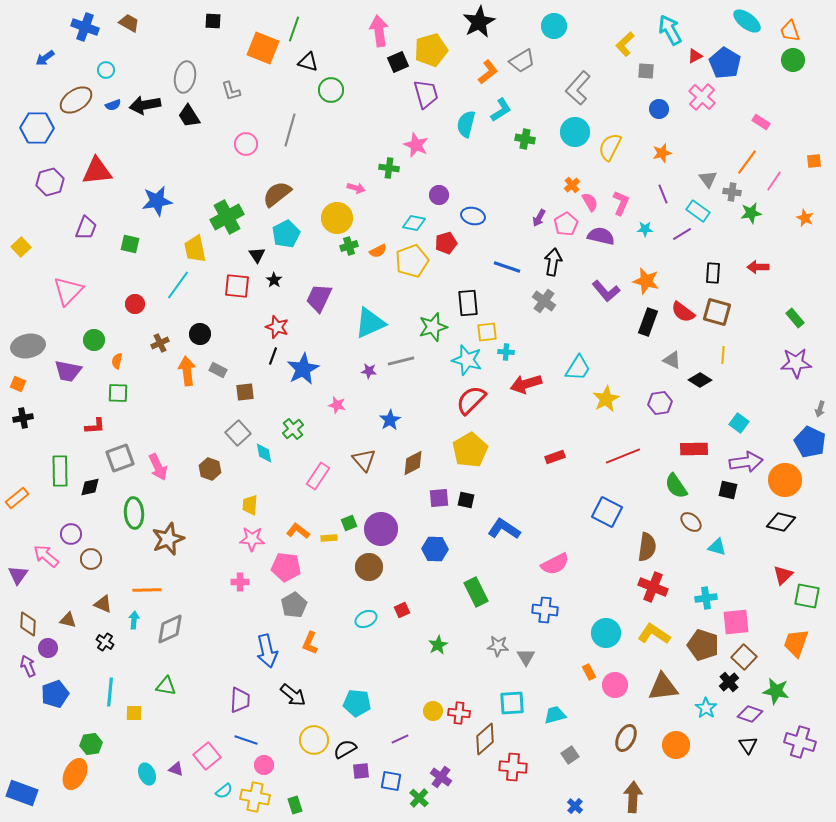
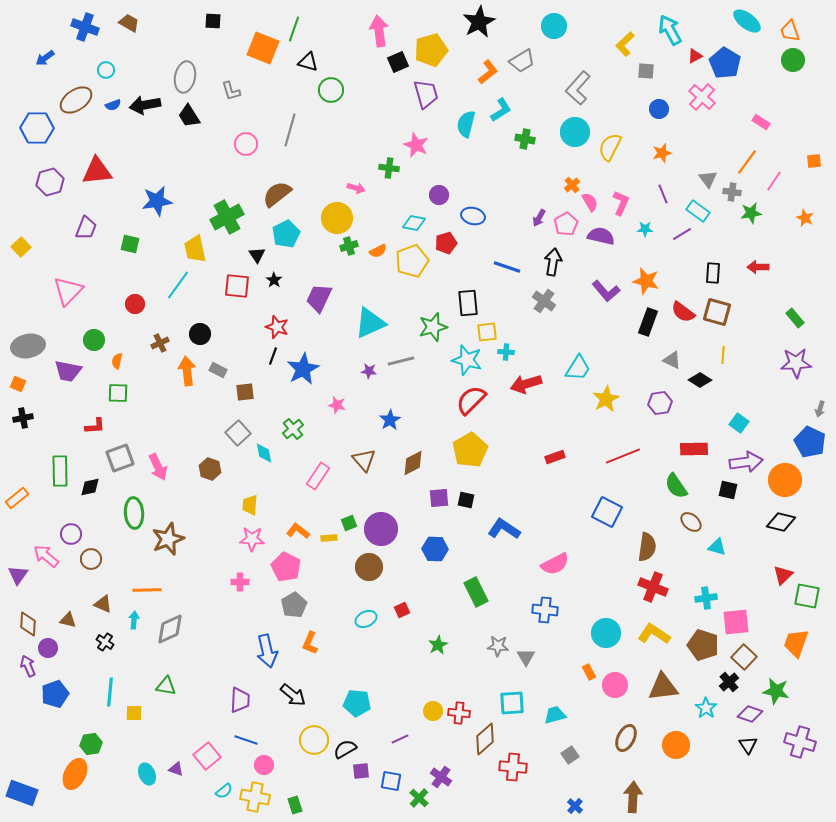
pink pentagon at (286, 567): rotated 20 degrees clockwise
